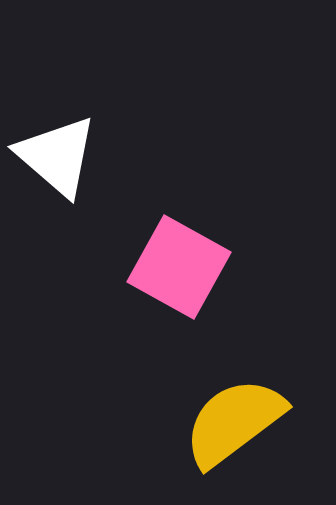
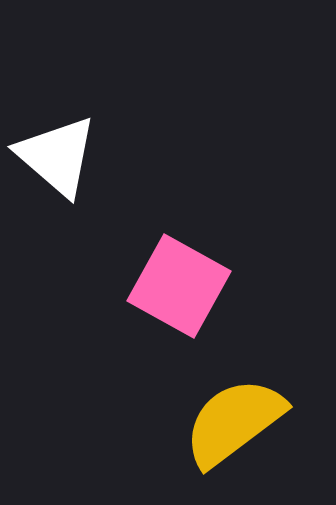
pink square: moved 19 px down
